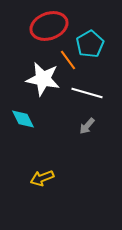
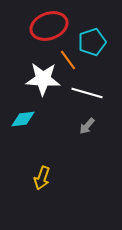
cyan pentagon: moved 2 px right, 2 px up; rotated 12 degrees clockwise
white star: rotated 8 degrees counterclockwise
cyan diamond: rotated 70 degrees counterclockwise
yellow arrow: rotated 50 degrees counterclockwise
